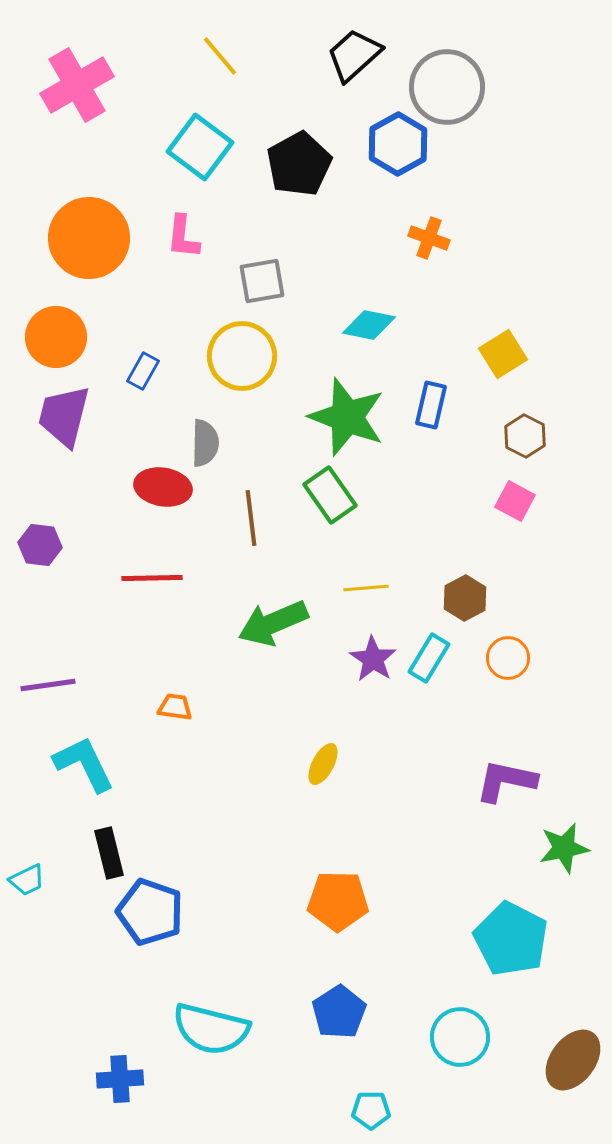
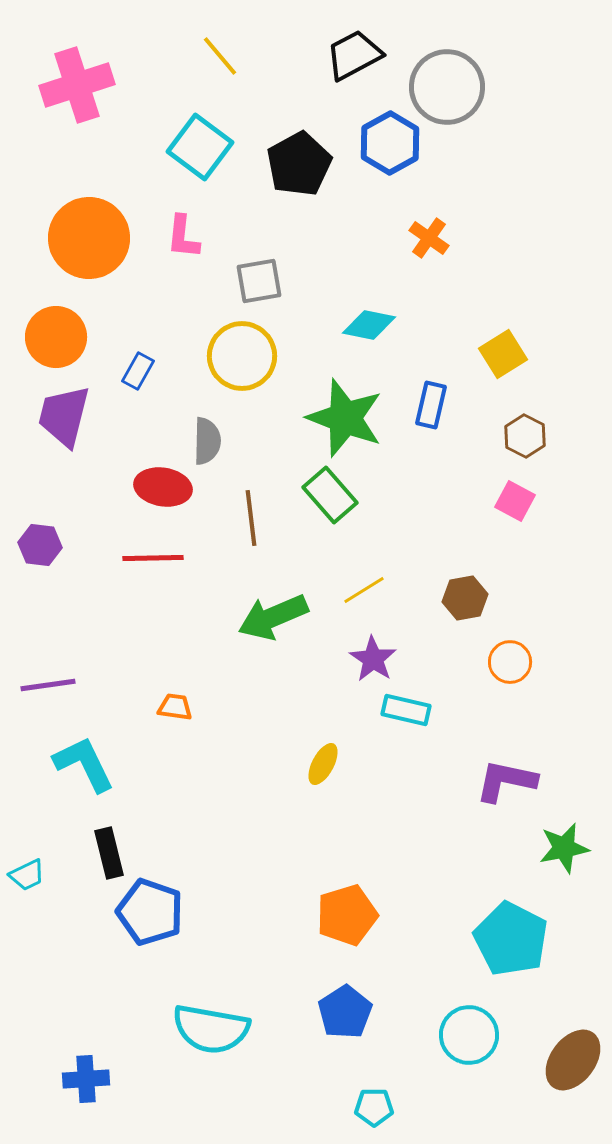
black trapezoid at (354, 55): rotated 14 degrees clockwise
pink cross at (77, 85): rotated 12 degrees clockwise
blue hexagon at (398, 144): moved 8 px left, 1 px up
orange cross at (429, 238): rotated 15 degrees clockwise
gray square at (262, 281): moved 3 px left
blue rectangle at (143, 371): moved 5 px left
green star at (347, 417): moved 2 px left, 1 px down
gray semicircle at (205, 443): moved 2 px right, 2 px up
green rectangle at (330, 495): rotated 6 degrees counterclockwise
red line at (152, 578): moved 1 px right, 20 px up
yellow line at (366, 588): moved 2 px left, 2 px down; rotated 27 degrees counterclockwise
brown hexagon at (465, 598): rotated 18 degrees clockwise
green arrow at (273, 623): moved 6 px up
cyan rectangle at (429, 658): moved 23 px left, 52 px down; rotated 72 degrees clockwise
orange circle at (508, 658): moved 2 px right, 4 px down
cyan trapezoid at (27, 880): moved 5 px up
orange pentagon at (338, 901): moved 9 px right, 14 px down; rotated 18 degrees counterclockwise
blue pentagon at (339, 1012): moved 6 px right
cyan semicircle at (211, 1029): rotated 4 degrees counterclockwise
cyan circle at (460, 1037): moved 9 px right, 2 px up
blue cross at (120, 1079): moved 34 px left
cyan pentagon at (371, 1110): moved 3 px right, 3 px up
